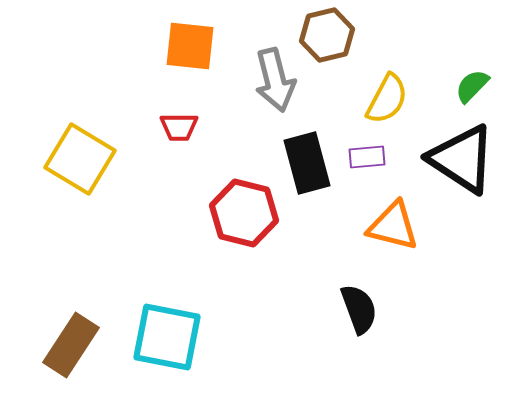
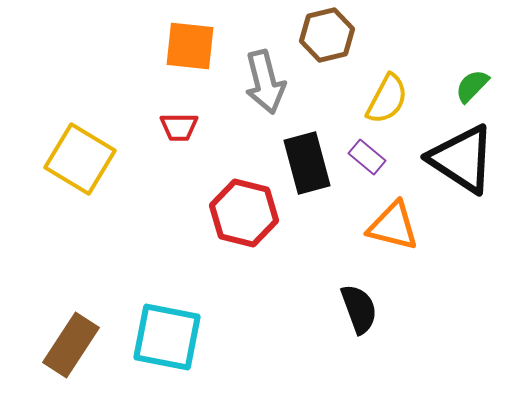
gray arrow: moved 10 px left, 2 px down
purple rectangle: rotated 45 degrees clockwise
